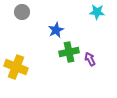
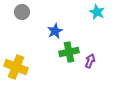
cyan star: rotated 21 degrees clockwise
blue star: moved 1 px left, 1 px down
purple arrow: moved 2 px down; rotated 48 degrees clockwise
